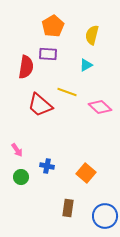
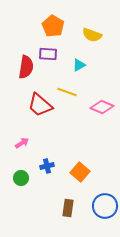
orange pentagon: rotated 10 degrees counterclockwise
yellow semicircle: rotated 84 degrees counterclockwise
cyan triangle: moved 7 px left
pink diamond: moved 2 px right; rotated 20 degrees counterclockwise
pink arrow: moved 5 px right, 7 px up; rotated 88 degrees counterclockwise
blue cross: rotated 24 degrees counterclockwise
orange square: moved 6 px left, 1 px up
green circle: moved 1 px down
blue circle: moved 10 px up
